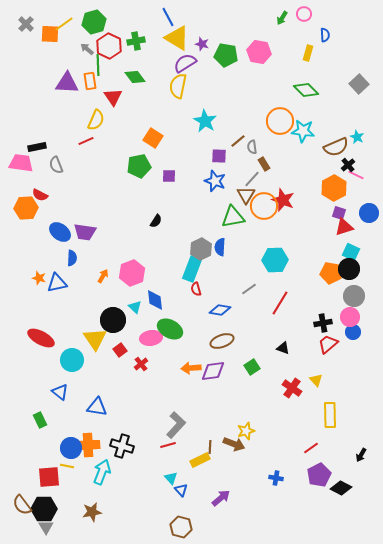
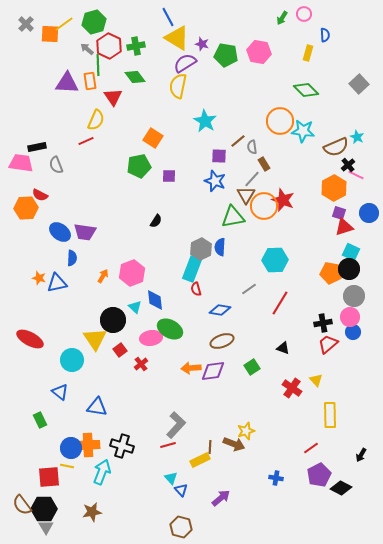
green cross at (136, 41): moved 5 px down
red ellipse at (41, 338): moved 11 px left, 1 px down
